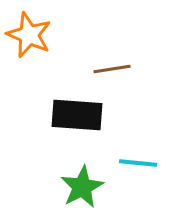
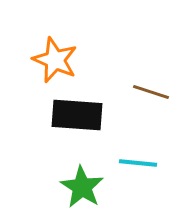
orange star: moved 26 px right, 25 px down
brown line: moved 39 px right, 23 px down; rotated 27 degrees clockwise
green star: rotated 12 degrees counterclockwise
